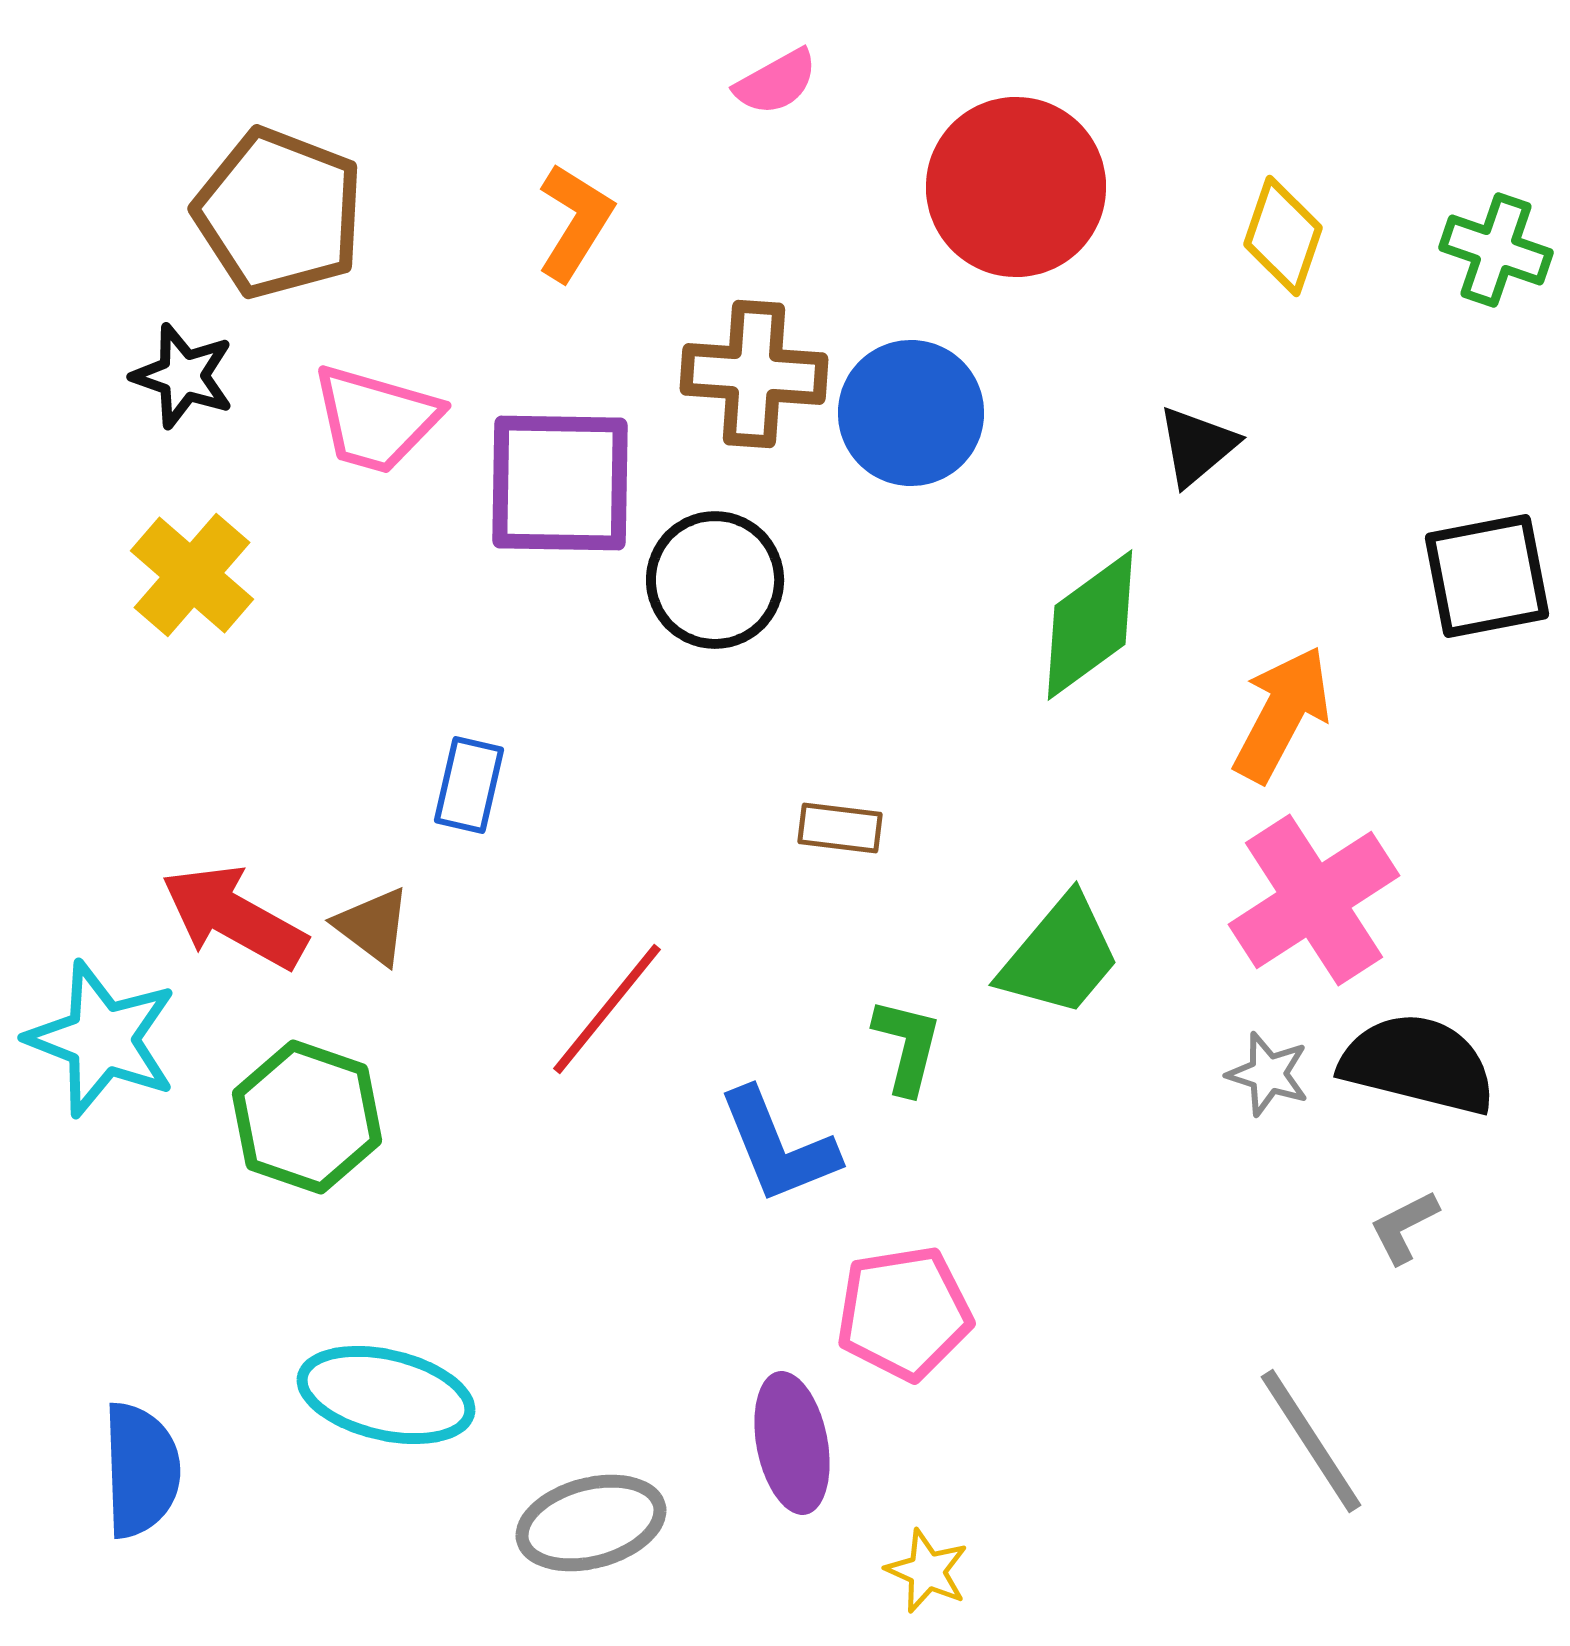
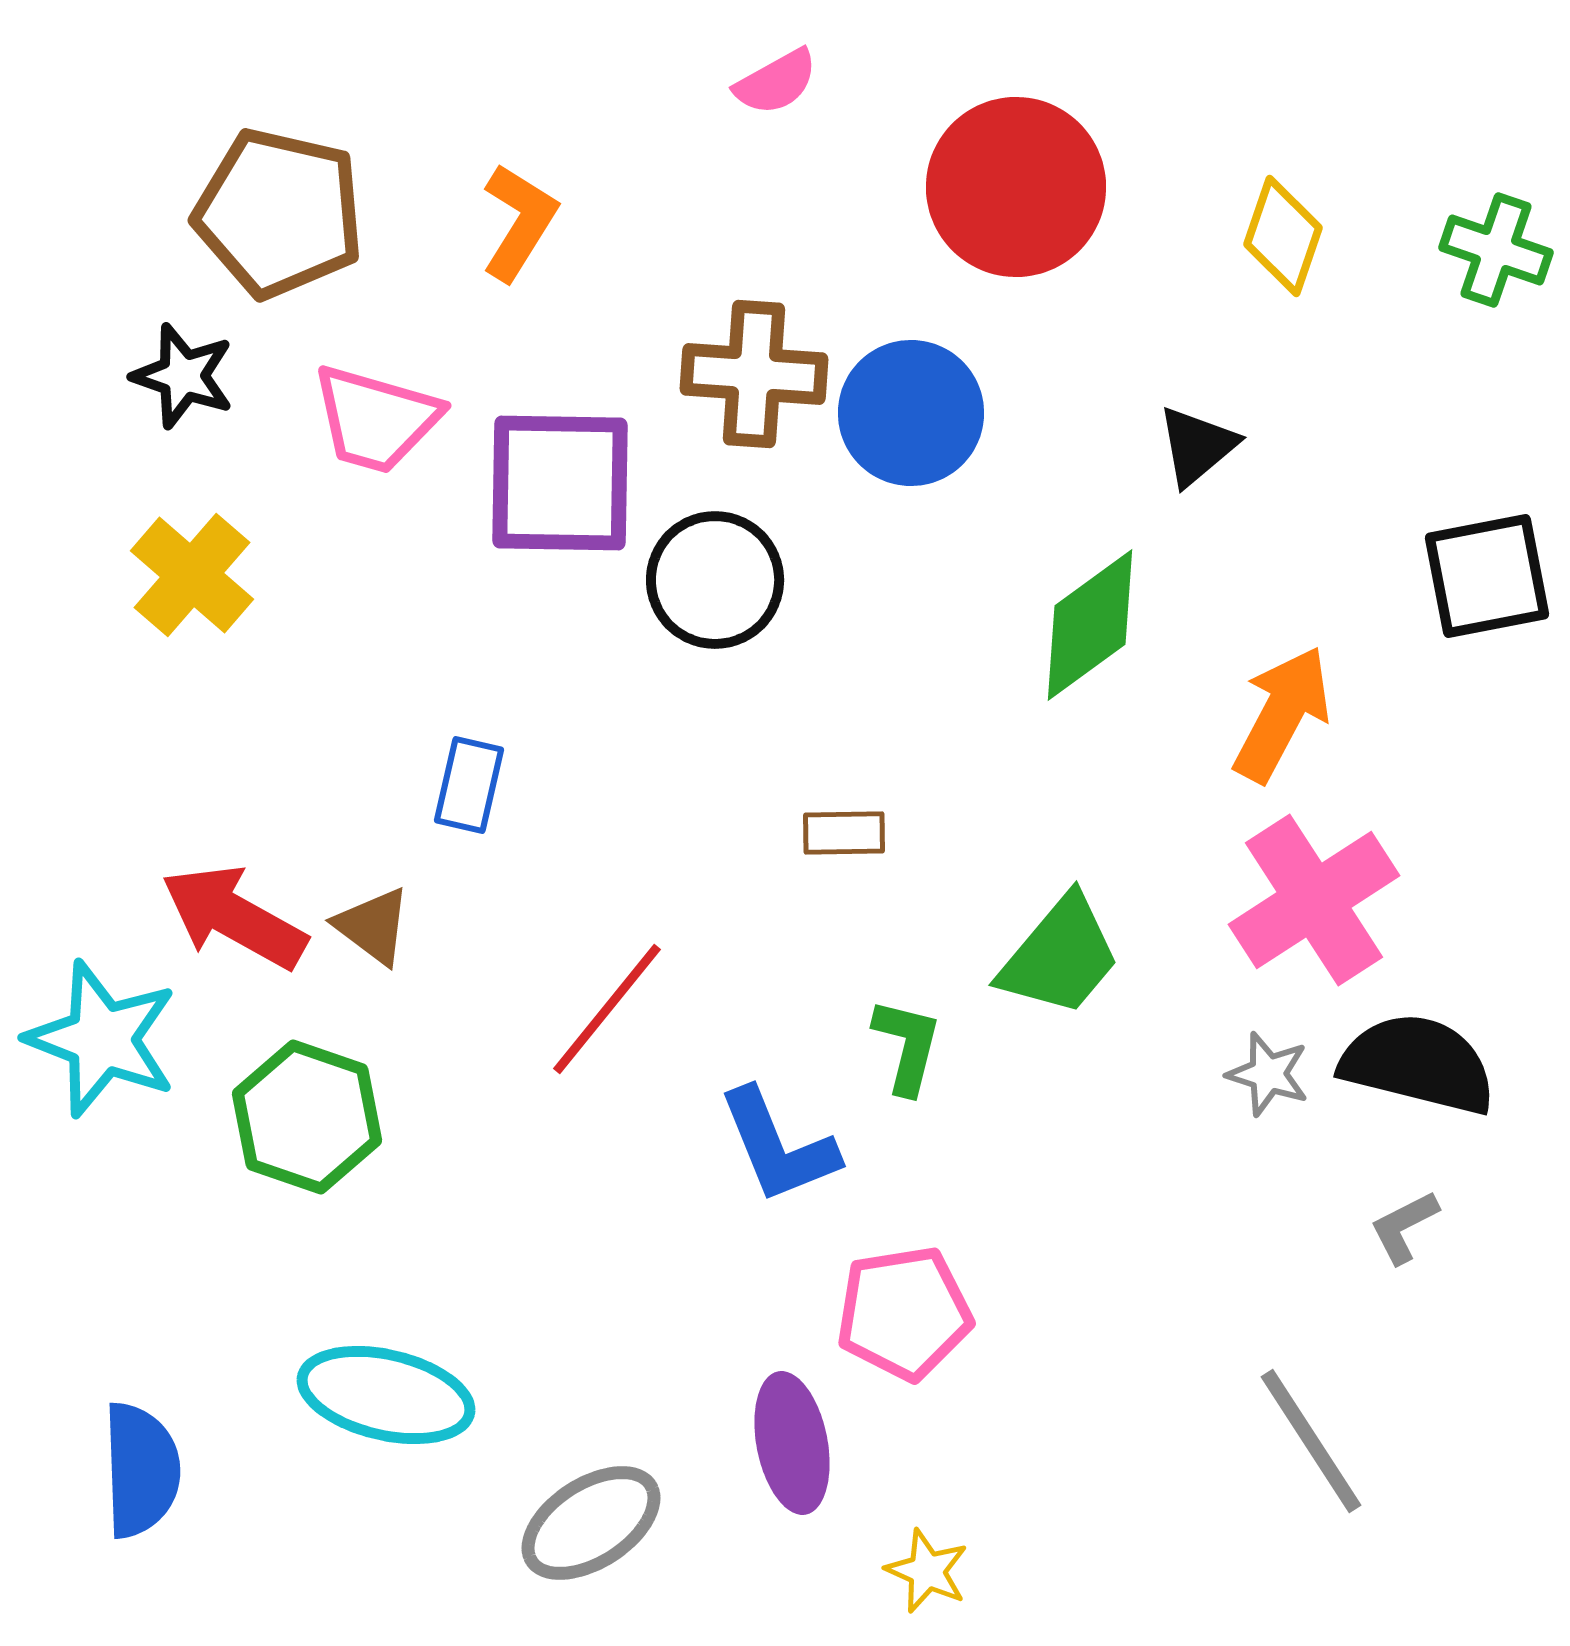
brown pentagon: rotated 8 degrees counterclockwise
orange L-shape: moved 56 px left
brown rectangle: moved 4 px right, 5 px down; rotated 8 degrees counterclockwise
gray ellipse: rotated 18 degrees counterclockwise
